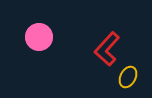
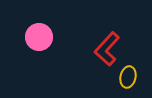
yellow ellipse: rotated 15 degrees counterclockwise
